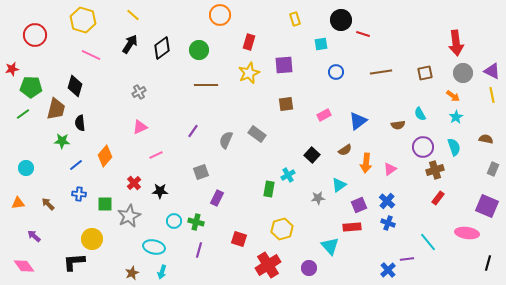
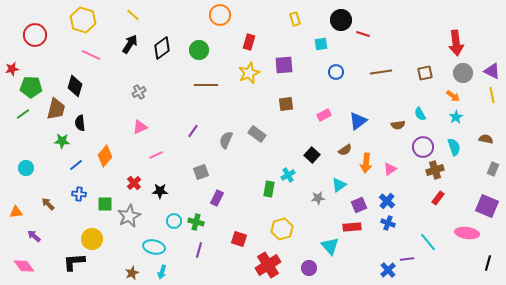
orange triangle at (18, 203): moved 2 px left, 9 px down
